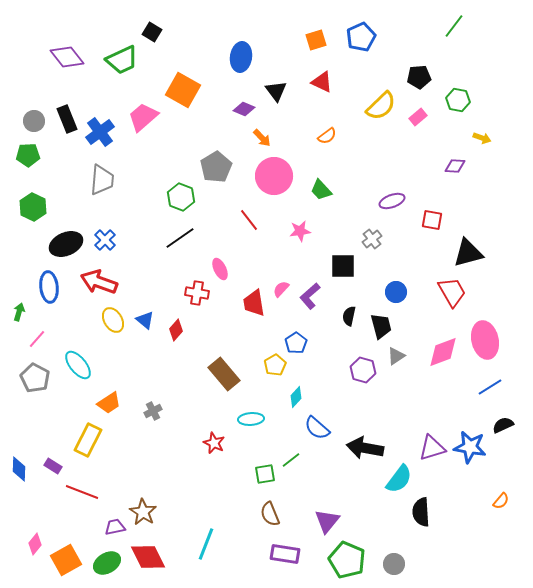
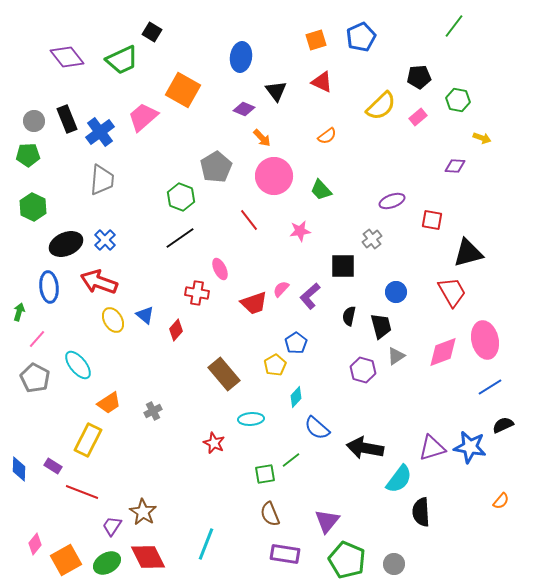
red trapezoid at (254, 303): rotated 100 degrees counterclockwise
blue triangle at (145, 320): moved 5 px up
purple trapezoid at (115, 527): moved 3 px left, 1 px up; rotated 45 degrees counterclockwise
